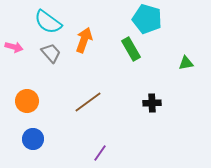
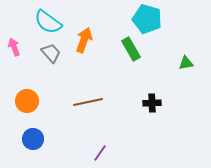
pink arrow: rotated 126 degrees counterclockwise
brown line: rotated 24 degrees clockwise
